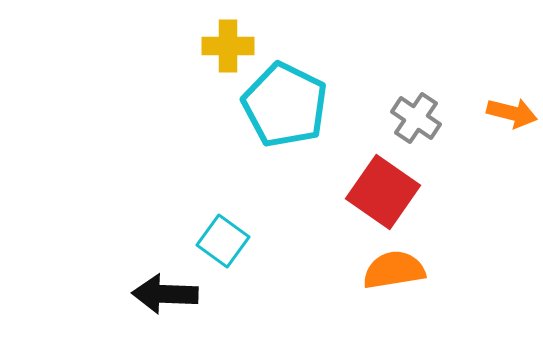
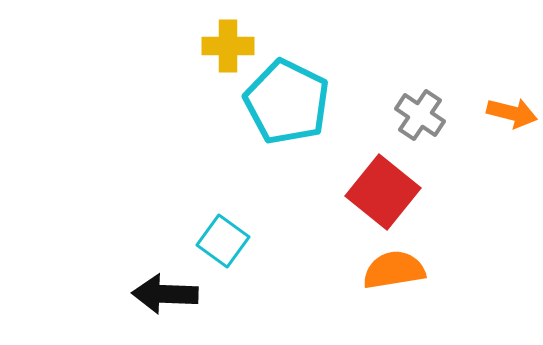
cyan pentagon: moved 2 px right, 3 px up
gray cross: moved 4 px right, 3 px up
red square: rotated 4 degrees clockwise
